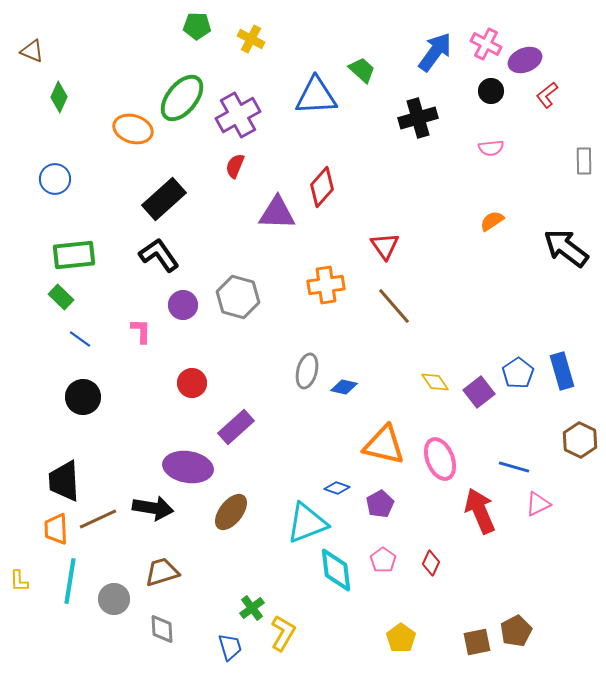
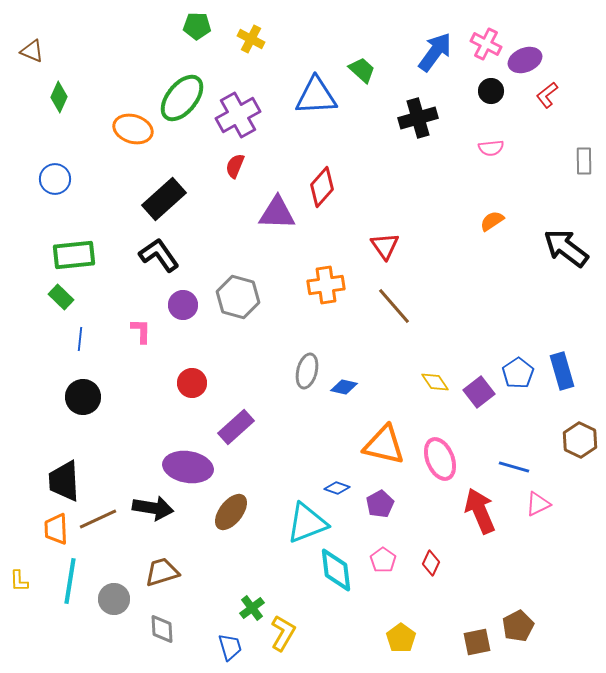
blue line at (80, 339): rotated 60 degrees clockwise
brown pentagon at (516, 631): moved 2 px right, 5 px up
